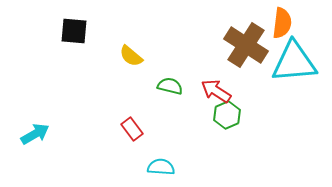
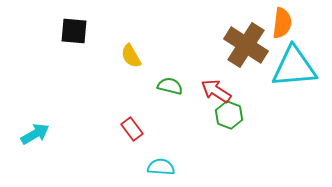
yellow semicircle: rotated 20 degrees clockwise
cyan triangle: moved 5 px down
green hexagon: moved 2 px right; rotated 16 degrees counterclockwise
